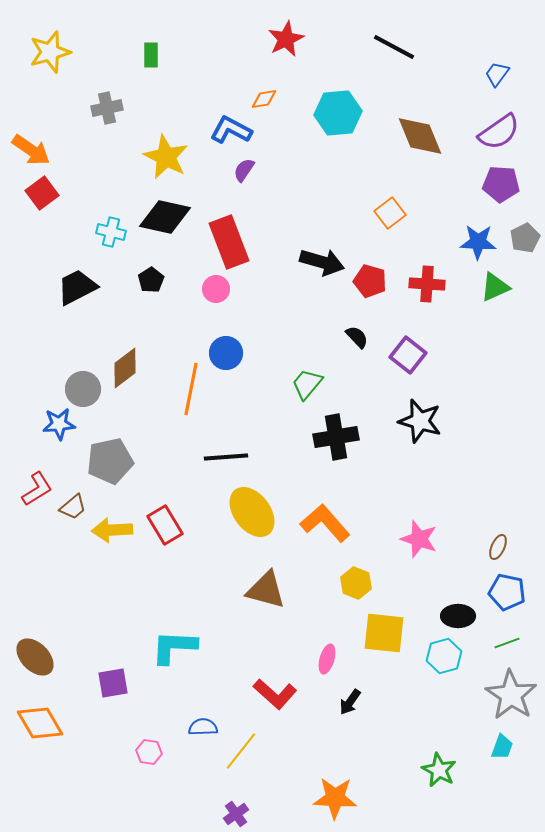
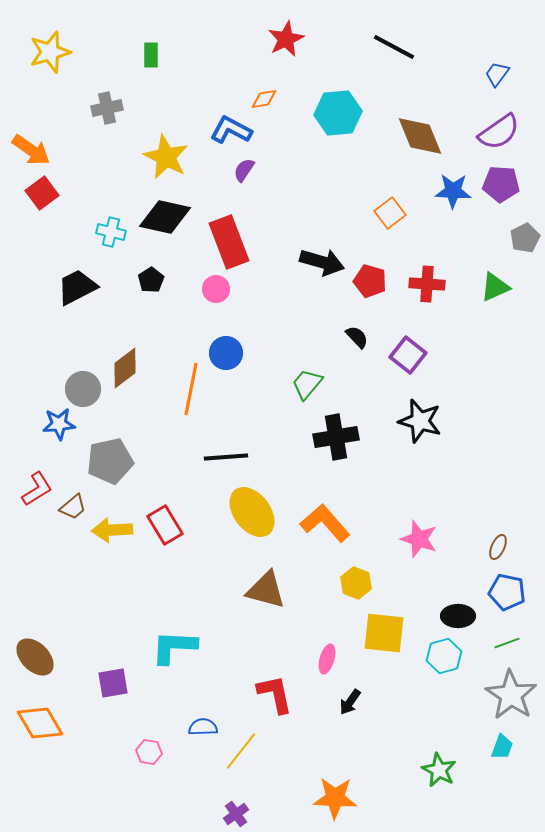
blue star at (478, 242): moved 25 px left, 51 px up
red L-shape at (275, 694): rotated 144 degrees counterclockwise
